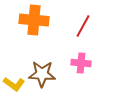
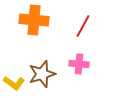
pink cross: moved 2 px left, 1 px down
brown star: rotated 20 degrees counterclockwise
yellow L-shape: moved 1 px up
